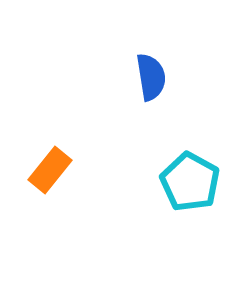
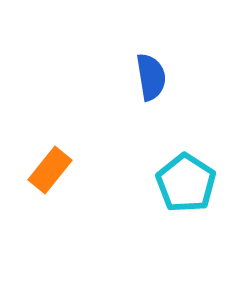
cyan pentagon: moved 4 px left, 1 px down; rotated 4 degrees clockwise
